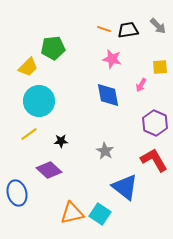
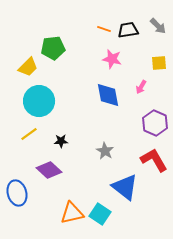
yellow square: moved 1 px left, 4 px up
pink arrow: moved 2 px down
